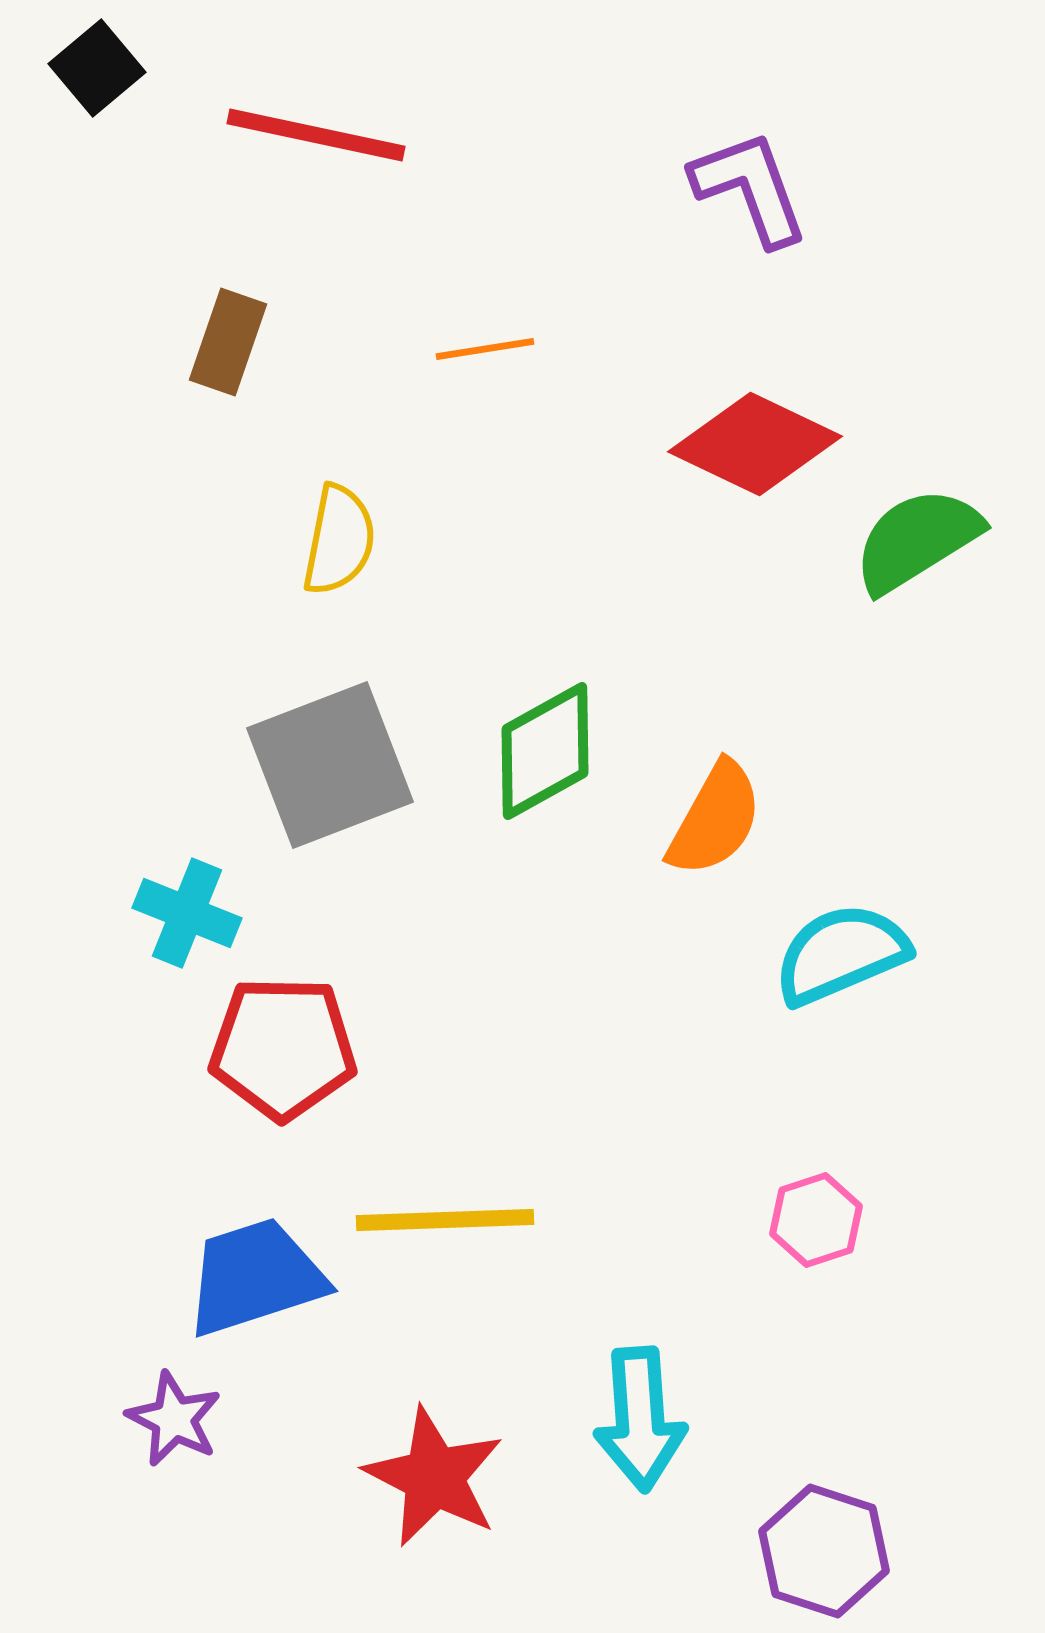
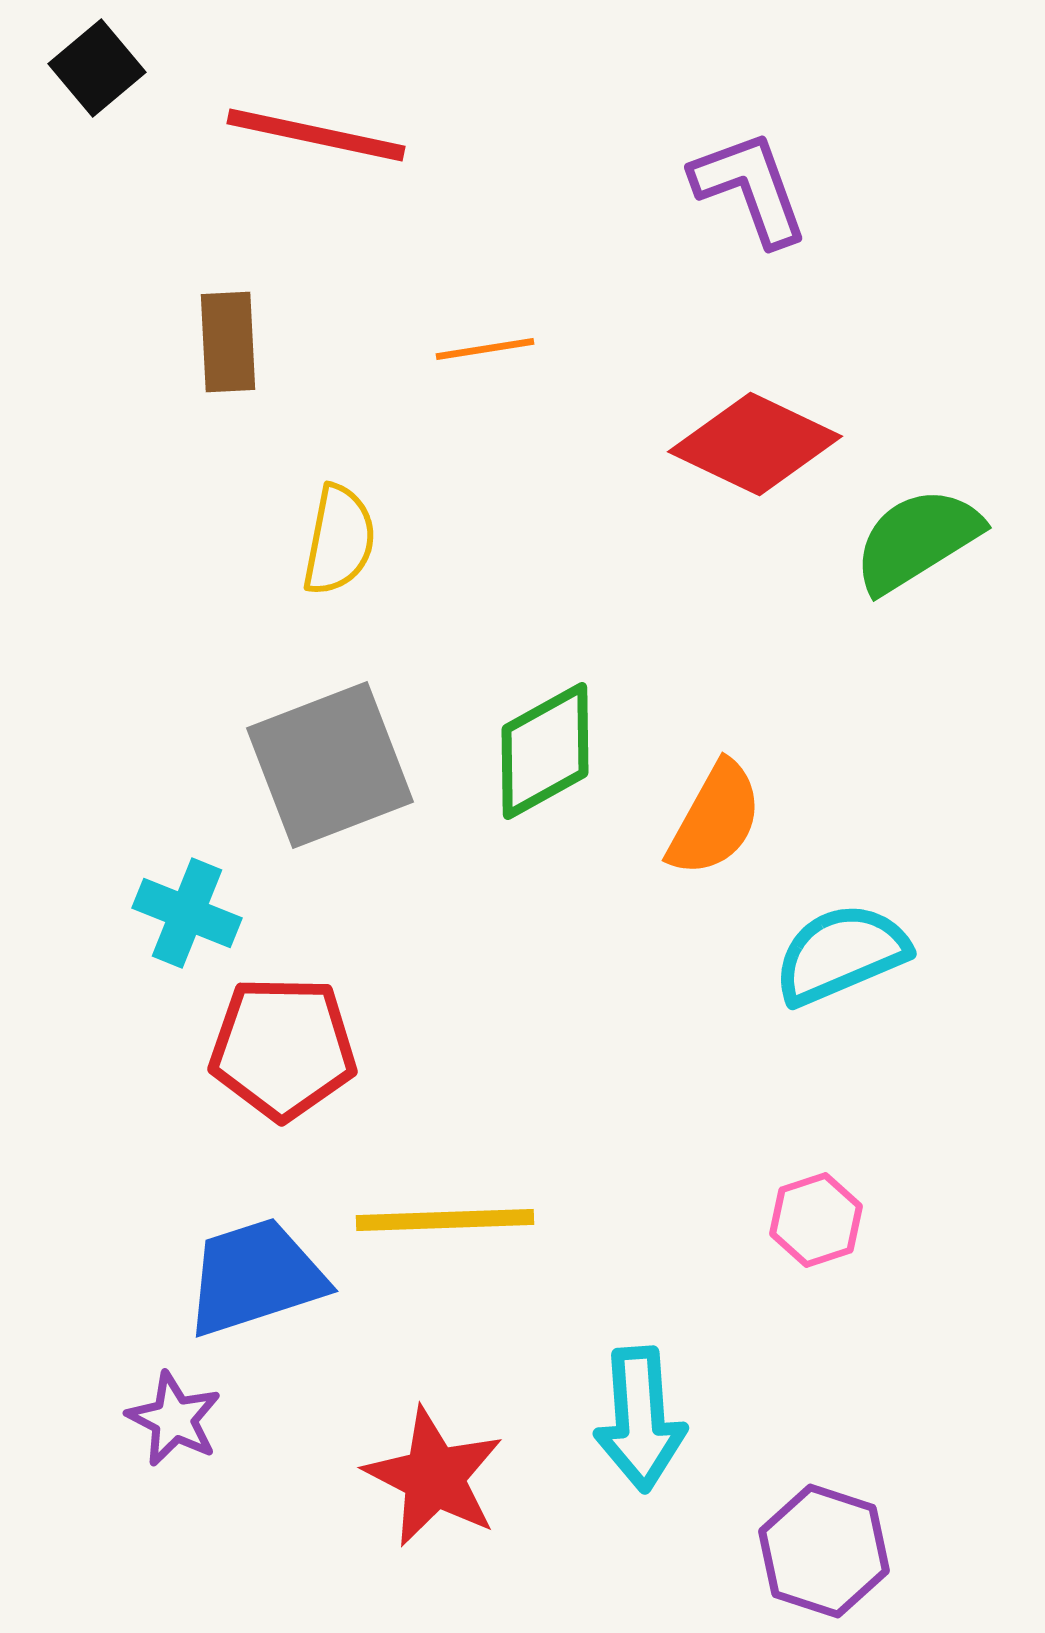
brown rectangle: rotated 22 degrees counterclockwise
